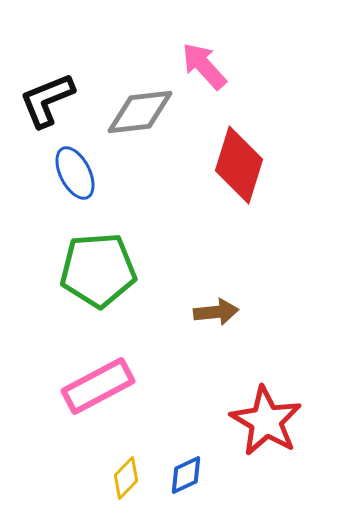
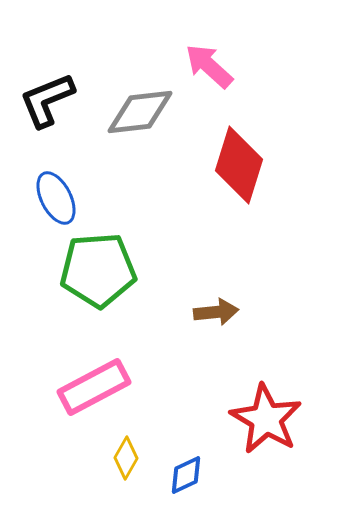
pink arrow: moved 5 px right; rotated 6 degrees counterclockwise
blue ellipse: moved 19 px left, 25 px down
pink rectangle: moved 4 px left, 1 px down
red star: moved 2 px up
yellow diamond: moved 20 px up; rotated 15 degrees counterclockwise
